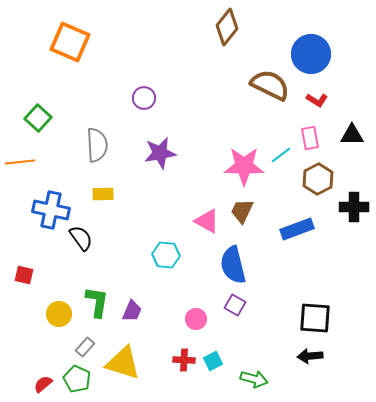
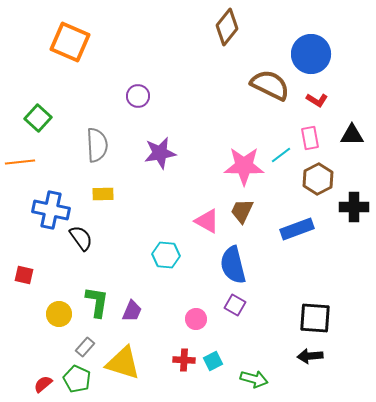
purple circle: moved 6 px left, 2 px up
